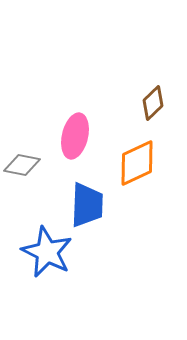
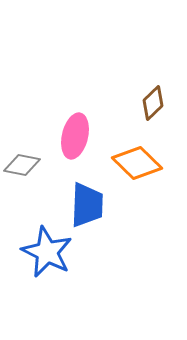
orange diamond: rotated 69 degrees clockwise
